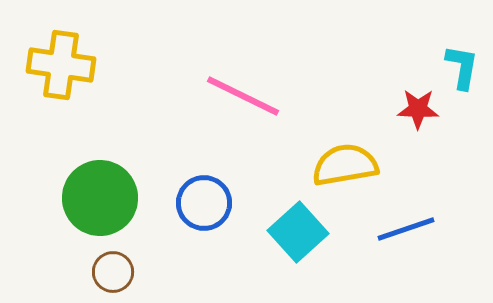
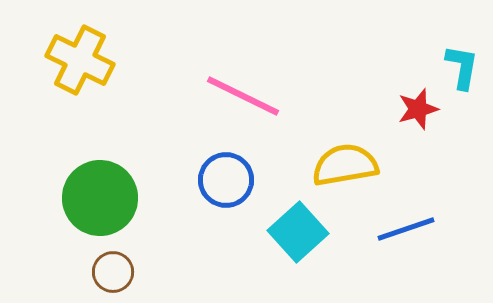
yellow cross: moved 19 px right, 5 px up; rotated 18 degrees clockwise
red star: rotated 18 degrees counterclockwise
blue circle: moved 22 px right, 23 px up
